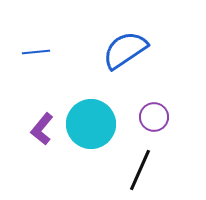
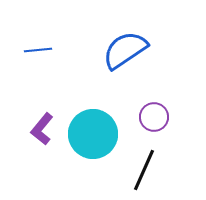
blue line: moved 2 px right, 2 px up
cyan circle: moved 2 px right, 10 px down
black line: moved 4 px right
